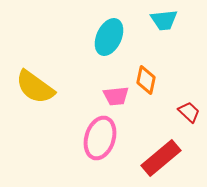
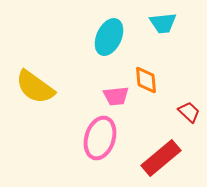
cyan trapezoid: moved 1 px left, 3 px down
orange diamond: rotated 16 degrees counterclockwise
